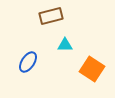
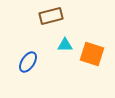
orange square: moved 15 px up; rotated 15 degrees counterclockwise
